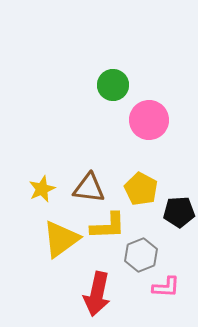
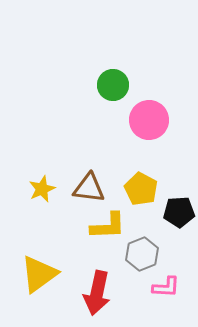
yellow triangle: moved 22 px left, 35 px down
gray hexagon: moved 1 px right, 1 px up
red arrow: moved 1 px up
